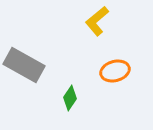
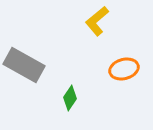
orange ellipse: moved 9 px right, 2 px up
